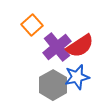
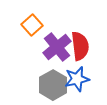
red semicircle: rotated 64 degrees counterclockwise
blue star: moved 2 px down
